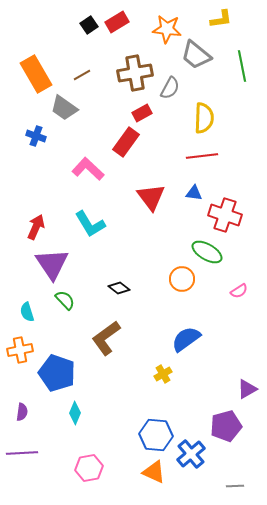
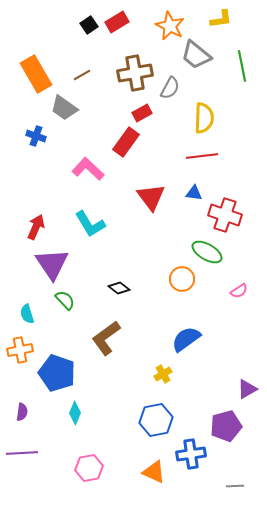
orange star at (167, 29): moved 3 px right, 3 px up; rotated 20 degrees clockwise
cyan semicircle at (27, 312): moved 2 px down
blue hexagon at (156, 435): moved 15 px up; rotated 16 degrees counterclockwise
blue cross at (191, 454): rotated 32 degrees clockwise
